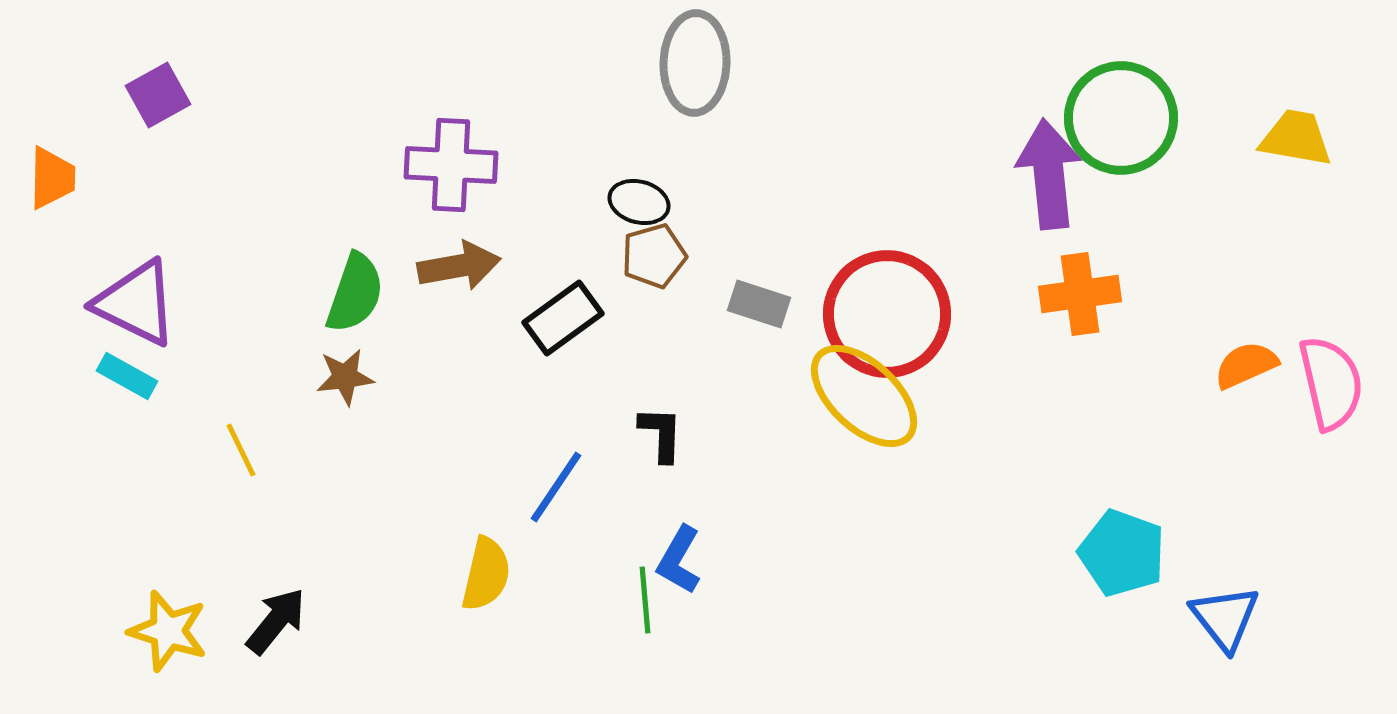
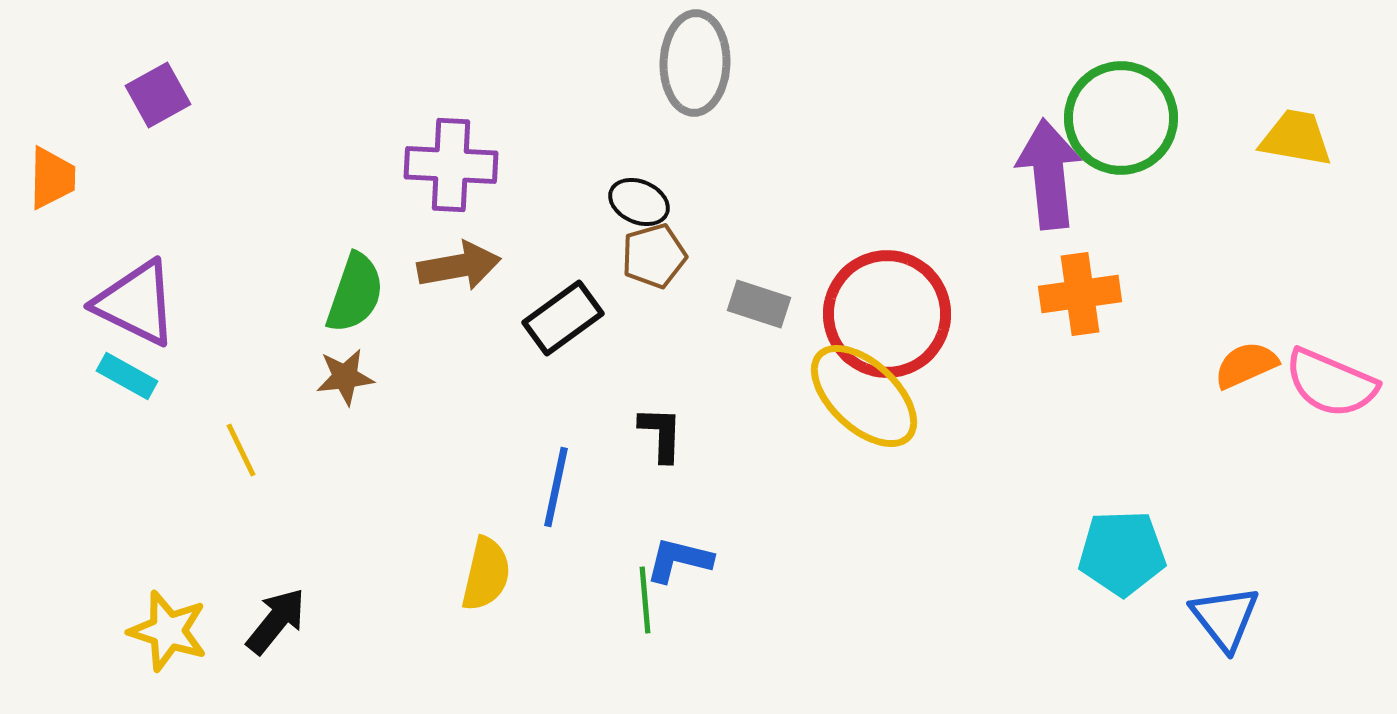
black ellipse: rotated 8 degrees clockwise
pink semicircle: rotated 126 degrees clockwise
blue line: rotated 22 degrees counterclockwise
cyan pentagon: rotated 22 degrees counterclockwise
blue L-shape: rotated 74 degrees clockwise
